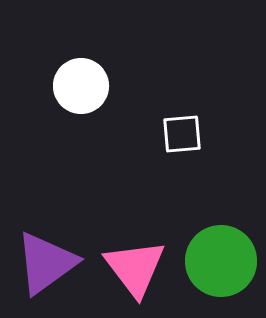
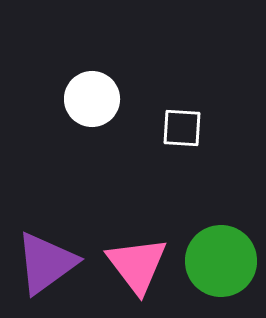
white circle: moved 11 px right, 13 px down
white square: moved 6 px up; rotated 9 degrees clockwise
pink triangle: moved 2 px right, 3 px up
